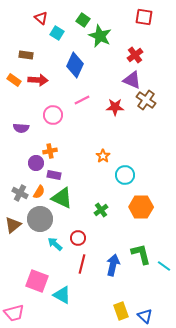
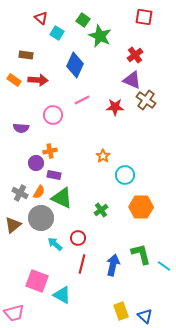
gray circle: moved 1 px right, 1 px up
